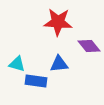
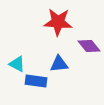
cyan triangle: rotated 12 degrees clockwise
